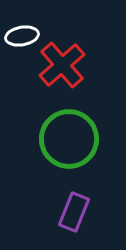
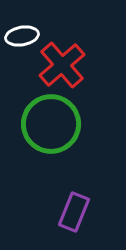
green circle: moved 18 px left, 15 px up
